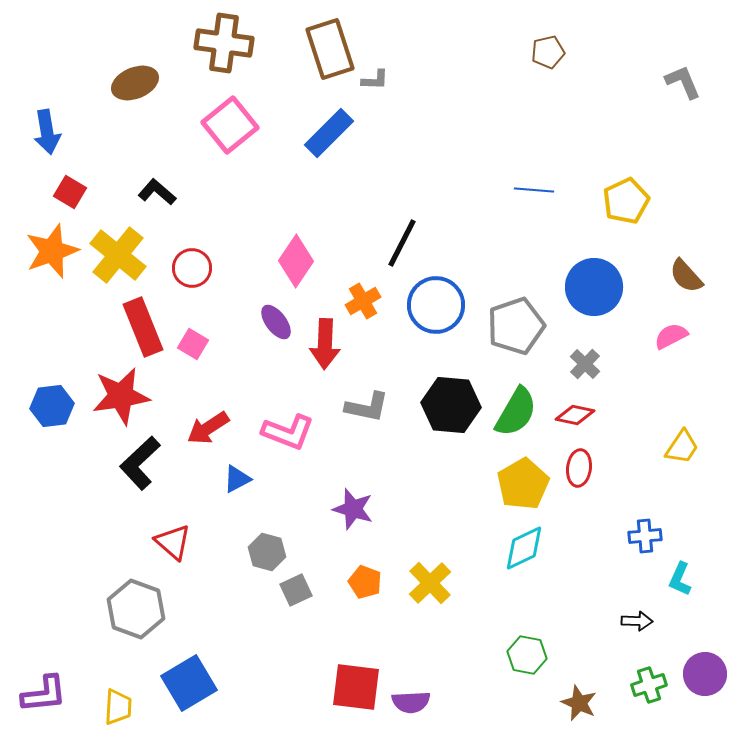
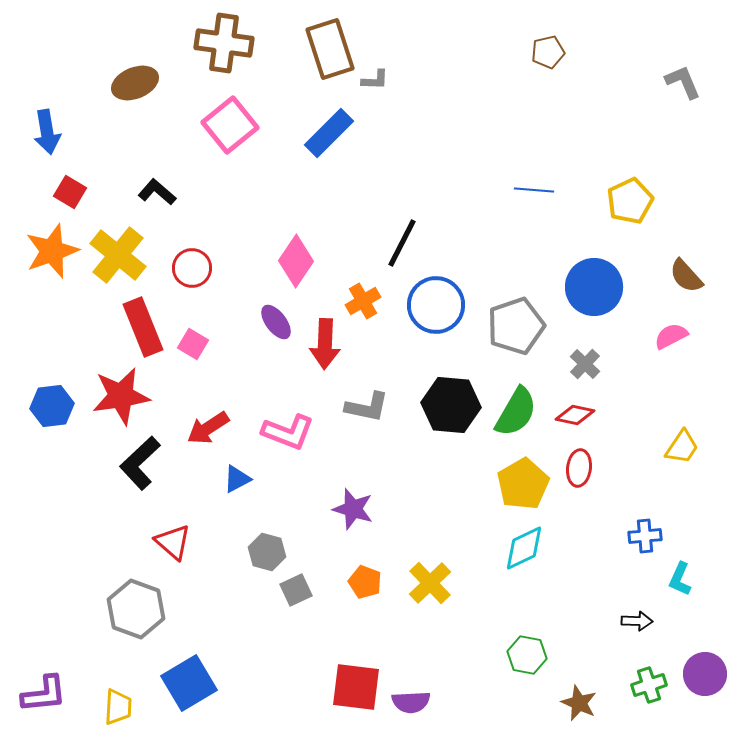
yellow pentagon at (626, 201): moved 4 px right
